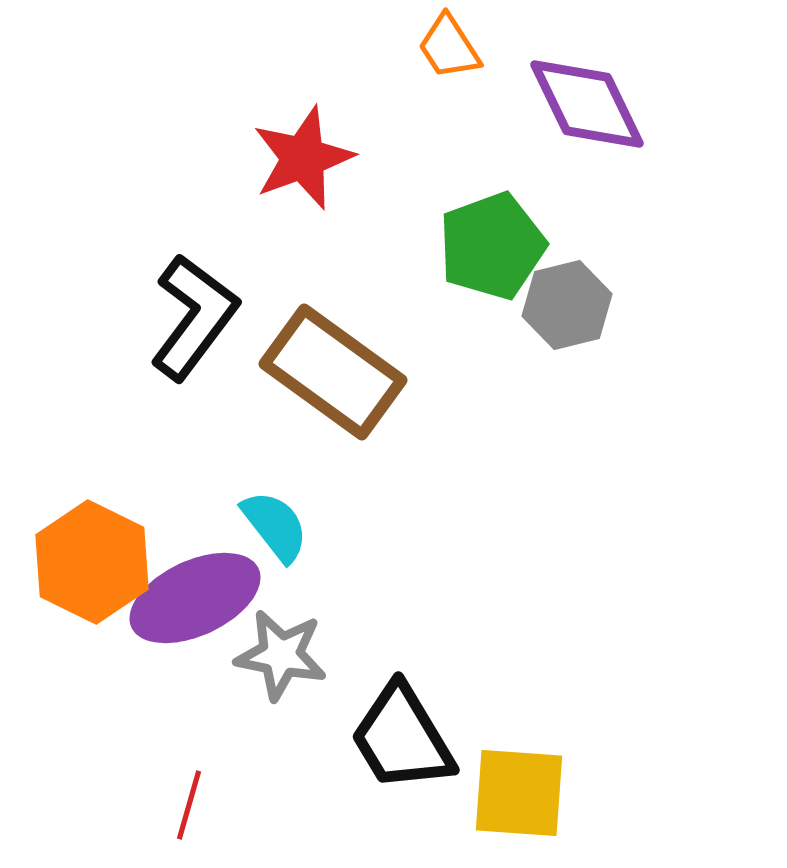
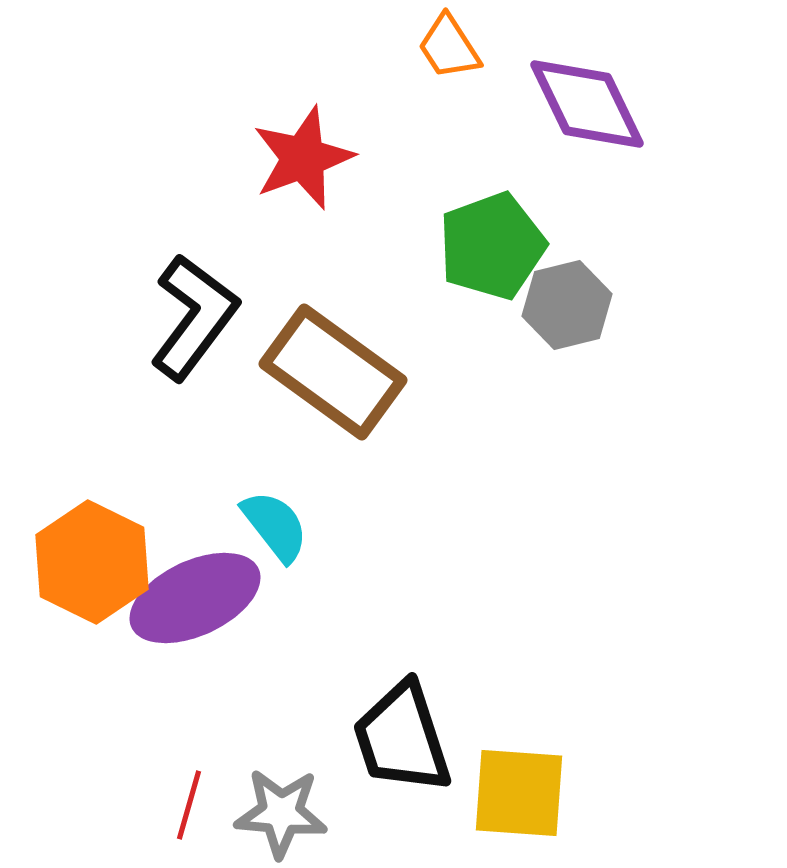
gray star: moved 158 px down; rotated 6 degrees counterclockwise
black trapezoid: rotated 13 degrees clockwise
